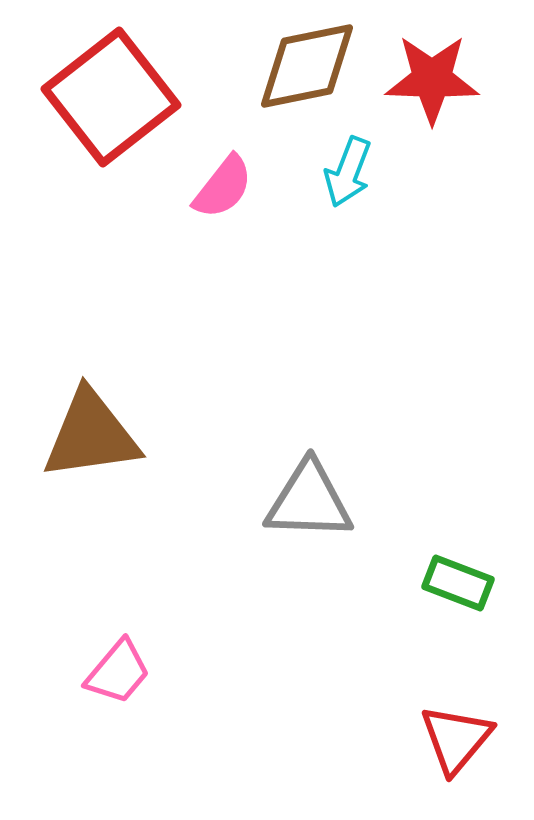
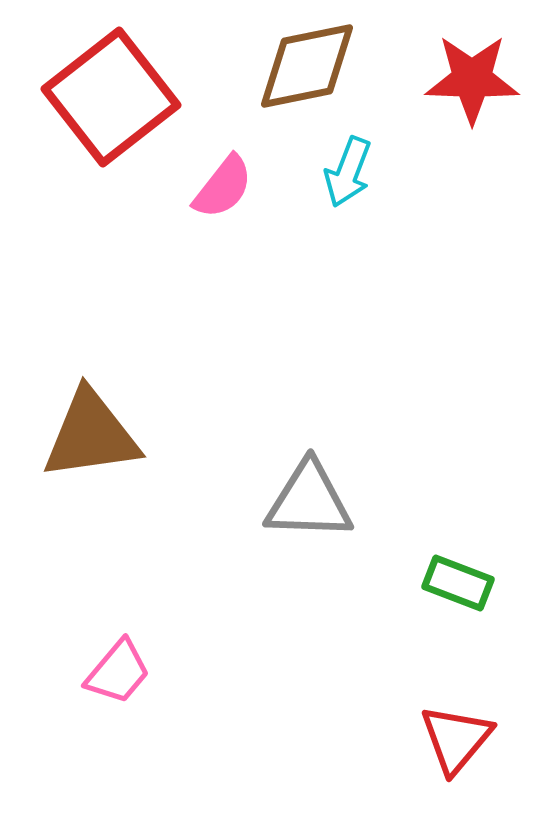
red star: moved 40 px right
